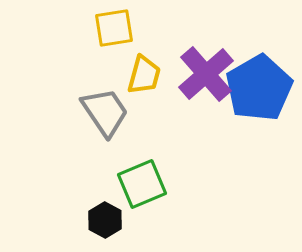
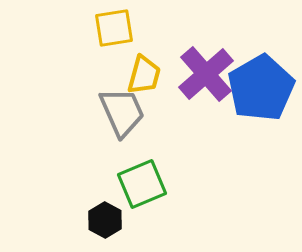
blue pentagon: moved 2 px right
gray trapezoid: moved 17 px right; rotated 10 degrees clockwise
